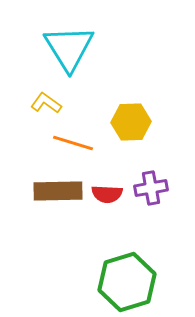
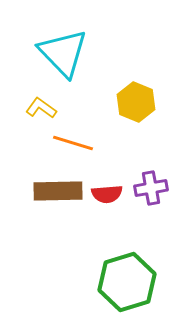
cyan triangle: moved 6 px left, 5 px down; rotated 12 degrees counterclockwise
yellow L-shape: moved 5 px left, 5 px down
yellow hexagon: moved 5 px right, 20 px up; rotated 24 degrees clockwise
red semicircle: rotated 8 degrees counterclockwise
